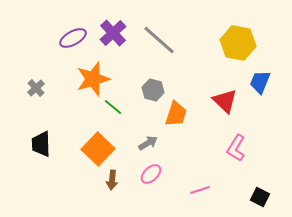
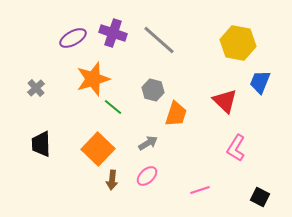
purple cross: rotated 28 degrees counterclockwise
pink ellipse: moved 4 px left, 2 px down
